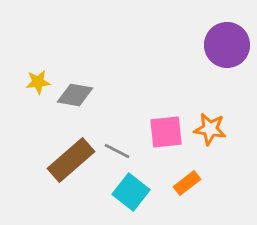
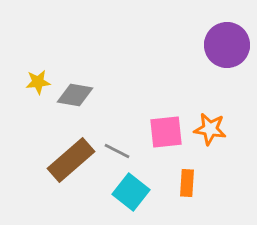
orange rectangle: rotated 48 degrees counterclockwise
